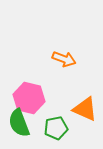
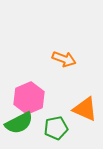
pink hexagon: rotated 24 degrees clockwise
green semicircle: rotated 96 degrees counterclockwise
